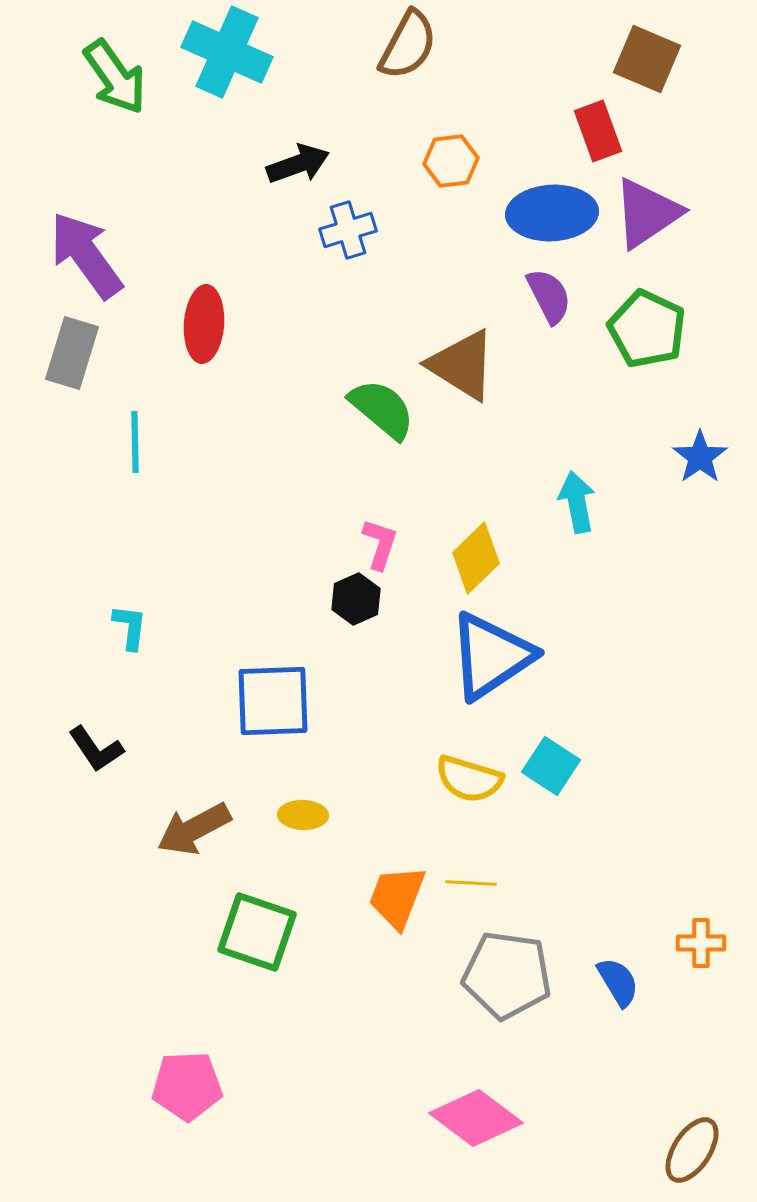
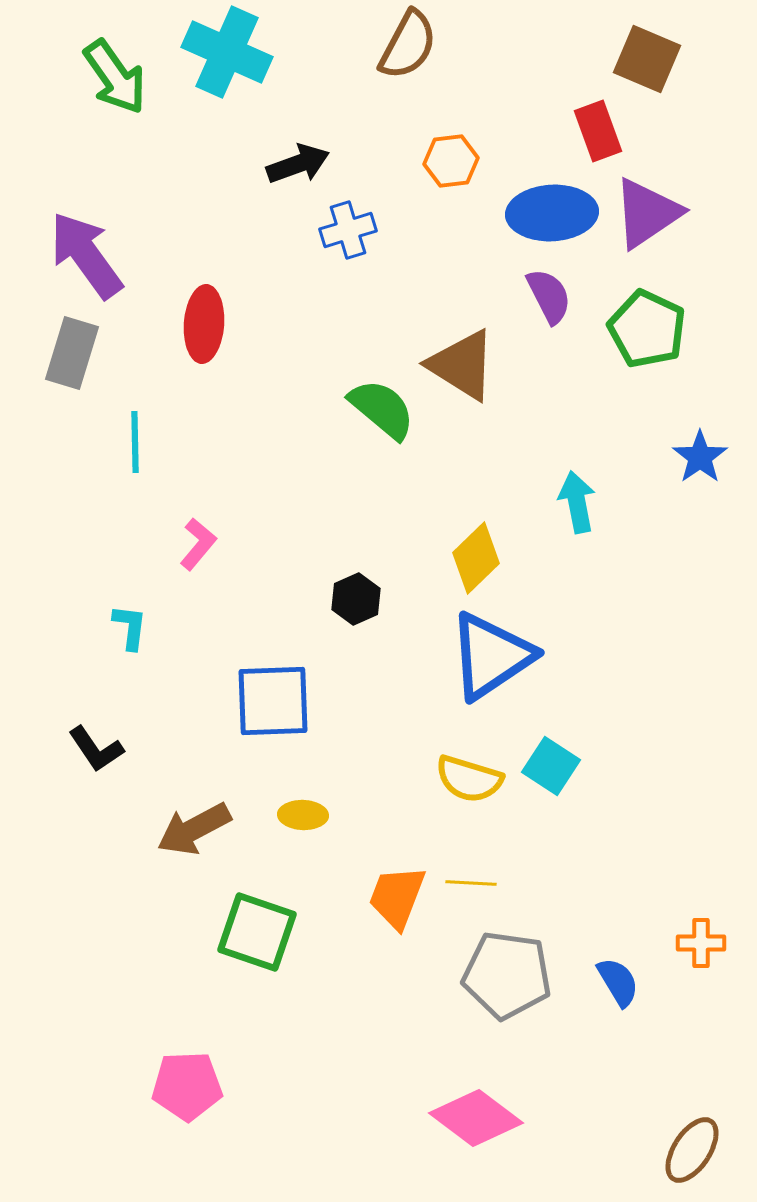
pink L-shape: moved 182 px left; rotated 22 degrees clockwise
